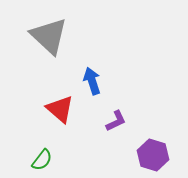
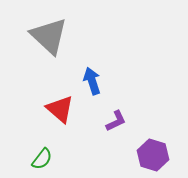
green semicircle: moved 1 px up
